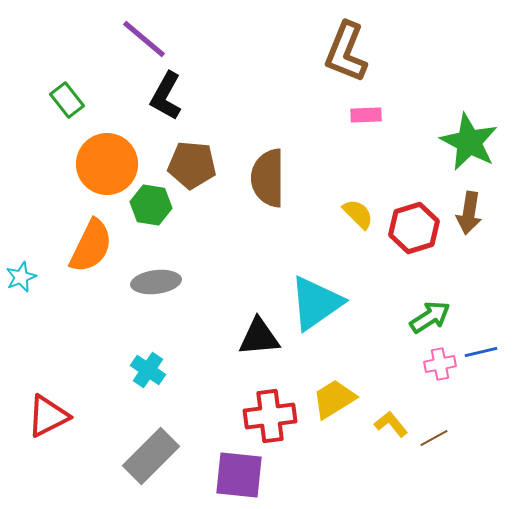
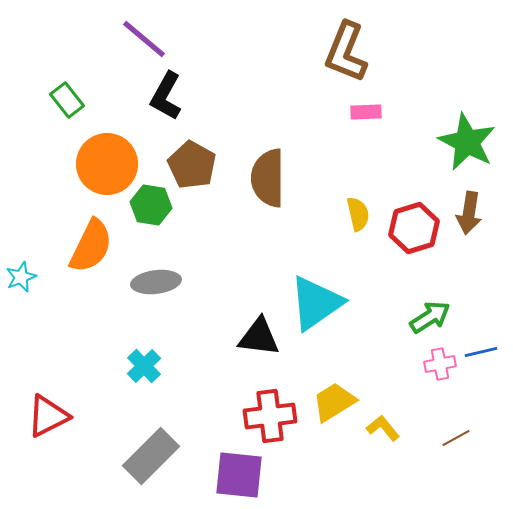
pink rectangle: moved 3 px up
green star: moved 2 px left
brown pentagon: rotated 24 degrees clockwise
yellow semicircle: rotated 32 degrees clockwise
black triangle: rotated 12 degrees clockwise
cyan cross: moved 4 px left, 4 px up; rotated 12 degrees clockwise
yellow trapezoid: moved 3 px down
yellow L-shape: moved 8 px left, 4 px down
brown line: moved 22 px right
